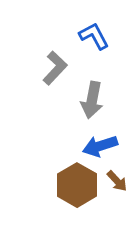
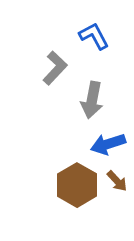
blue arrow: moved 8 px right, 2 px up
